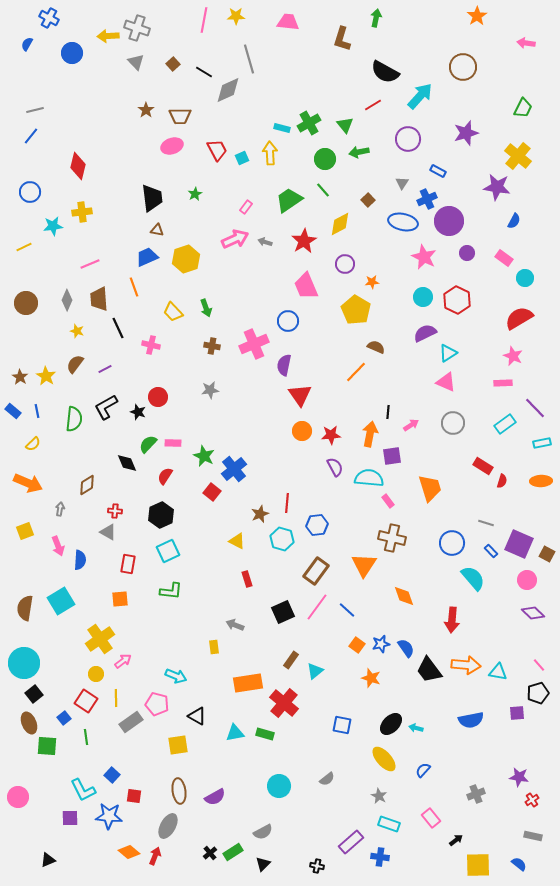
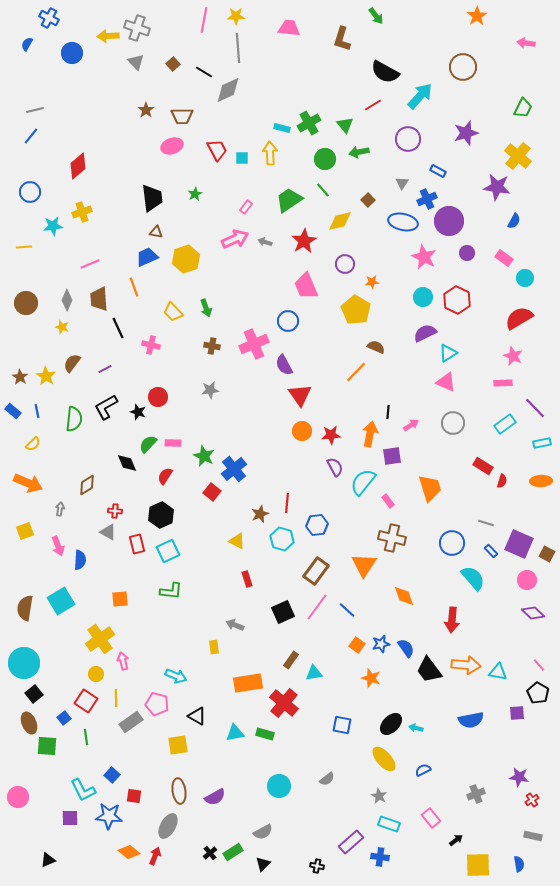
green arrow at (376, 18): moved 2 px up; rotated 132 degrees clockwise
pink trapezoid at (288, 22): moved 1 px right, 6 px down
gray line at (249, 59): moved 11 px left, 11 px up; rotated 12 degrees clockwise
brown trapezoid at (180, 116): moved 2 px right
cyan square at (242, 158): rotated 24 degrees clockwise
red diamond at (78, 166): rotated 36 degrees clockwise
yellow cross at (82, 212): rotated 12 degrees counterclockwise
yellow diamond at (340, 224): moved 3 px up; rotated 15 degrees clockwise
brown triangle at (157, 230): moved 1 px left, 2 px down
yellow line at (24, 247): rotated 21 degrees clockwise
yellow star at (77, 331): moved 15 px left, 4 px up
brown semicircle at (75, 364): moved 3 px left, 1 px up
purple semicircle at (284, 365): rotated 40 degrees counterclockwise
cyan semicircle at (369, 478): moved 6 px left, 4 px down; rotated 56 degrees counterclockwise
red rectangle at (128, 564): moved 9 px right, 20 px up; rotated 24 degrees counterclockwise
pink arrow at (123, 661): rotated 66 degrees counterclockwise
cyan triangle at (315, 671): moved 1 px left, 2 px down; rotated 30 degrees clockwise
black pentagon at (538, 693): rotated 25 degrees counterclockwise
blue semicircle at (423, 770): rotated 21 degrees clockwise
blue semicircle at (519, 864): rotated 42 degrees clockwise
